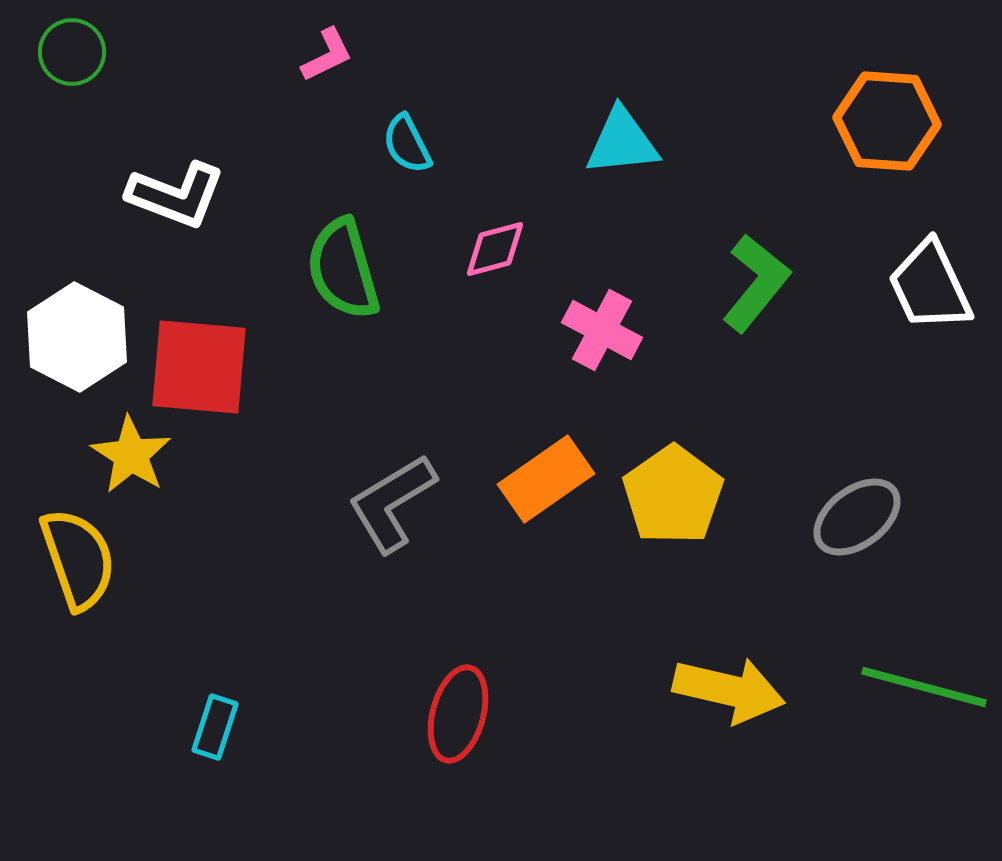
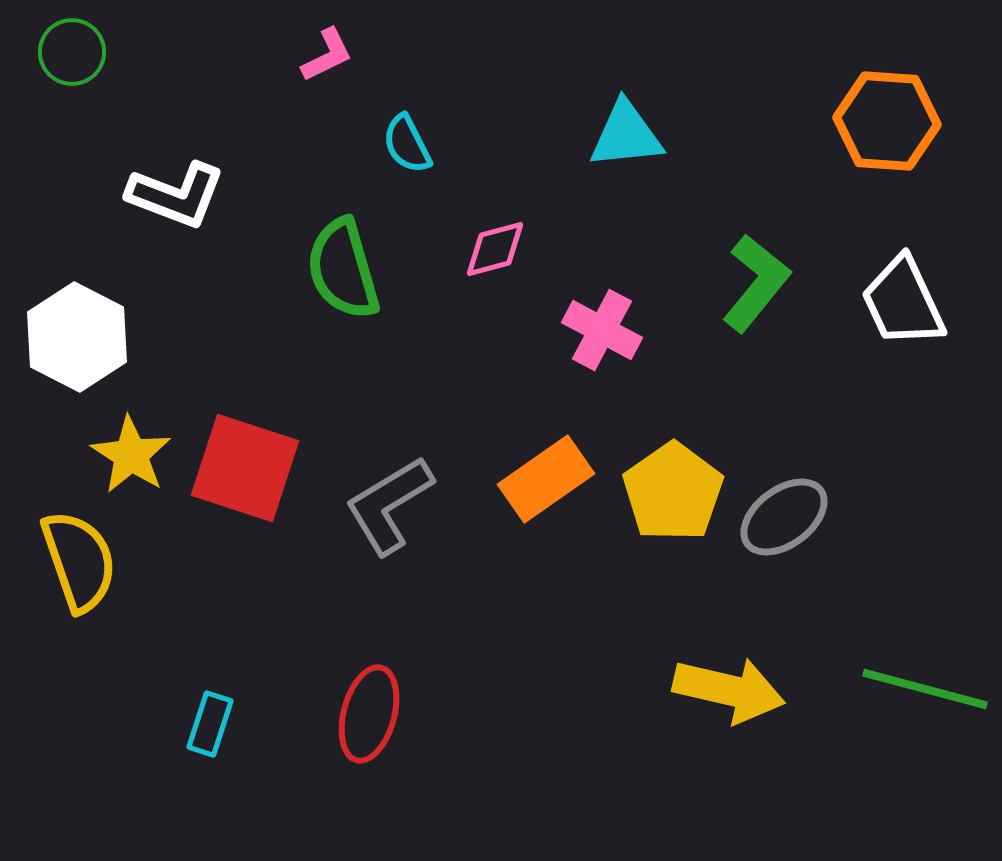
cyan triangle: moved 4 px right, 7 px up
white trapezoid: moved 27 px left, 16 px down
red square: moved 46 px right, 101 px down; rotated 13 degrees clockwise
yellow pentagon: moved 3 px up
gray L-shape: moved 3 px left, 2 px down
gray ellipse: moved 73 px left
yellow semicircle: moved 1 px right, 2 px down
green line: moved 1 px right, 2 px down
red ellipse: moved 89 px left
cyan rectangle: moved 5 px left, 3 px up
